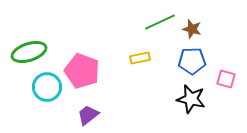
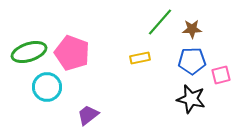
green line: rotated 24 degrees counterclockwise
brown star: rotated 18 degrees counterclockwise
pink pentagon: moved 10 px left, 18 px up
pink square: moved 5 px left, 4 px up; rotated 30 degrees counterclockwise
